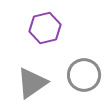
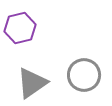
purple hexagon: moved 25 px left
